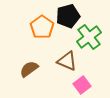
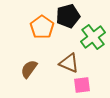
green cross: moved 4 px right
brown triangle: moved 2 px right, 2 px down
brown semicircle: rotated 18 degrees counterclockwise
pink square: rotated 30 degrees clockwise
